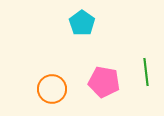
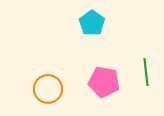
cyan pentagon: moved 10 px right
orange circle: moved 4 px left
